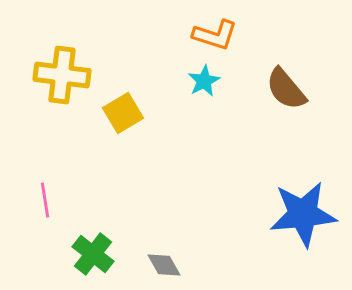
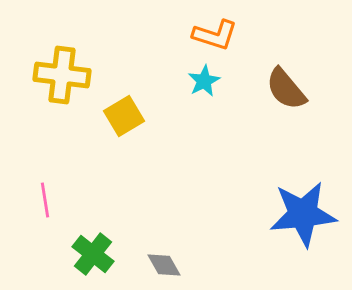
yellow square: moved 1 px right, 3 px down
